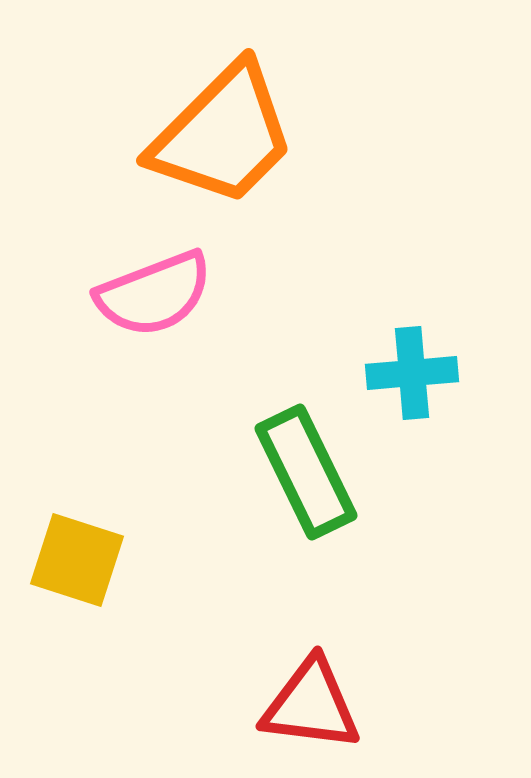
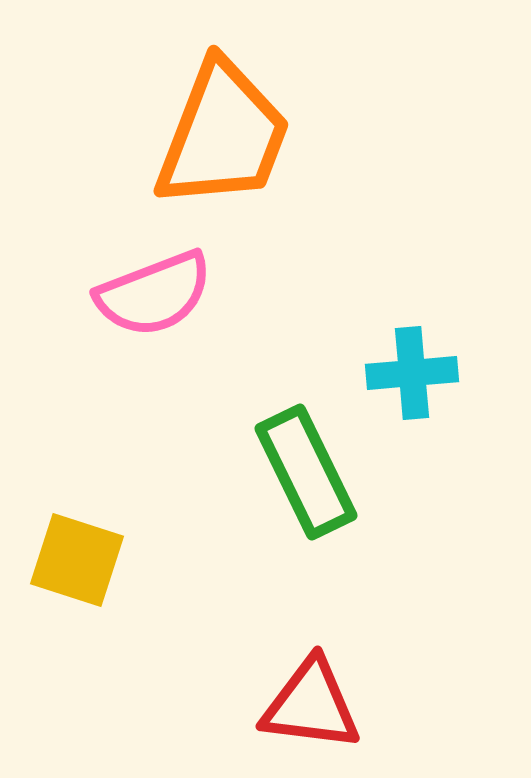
orange trapezoid: rotated 24 degrees counterclockwise
